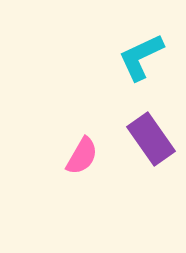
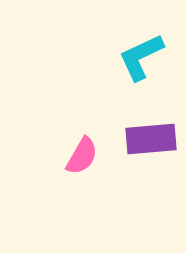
purple rectangle: rotated 60 degrees counterclockwise
